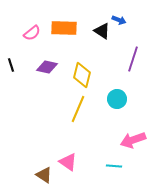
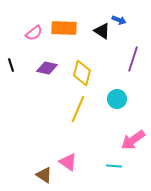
pink semicircle: moved 2 px right
purple diamond: moved 1 px down
yellow diamond: moved 2 px up
pink arrow: rotated 15 degrees counterclockwise
